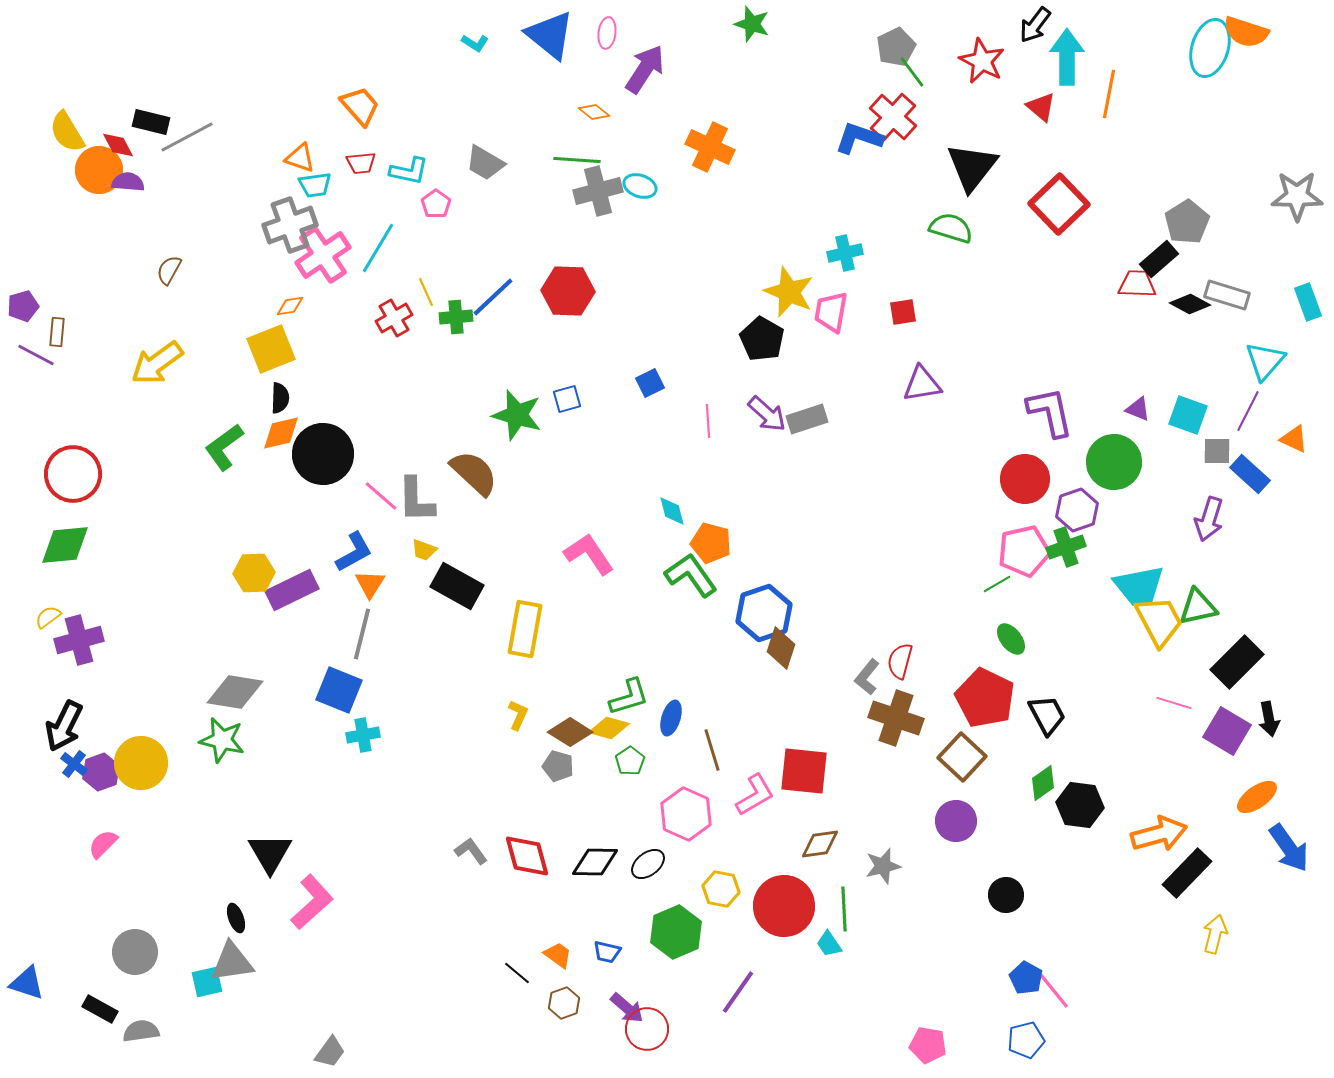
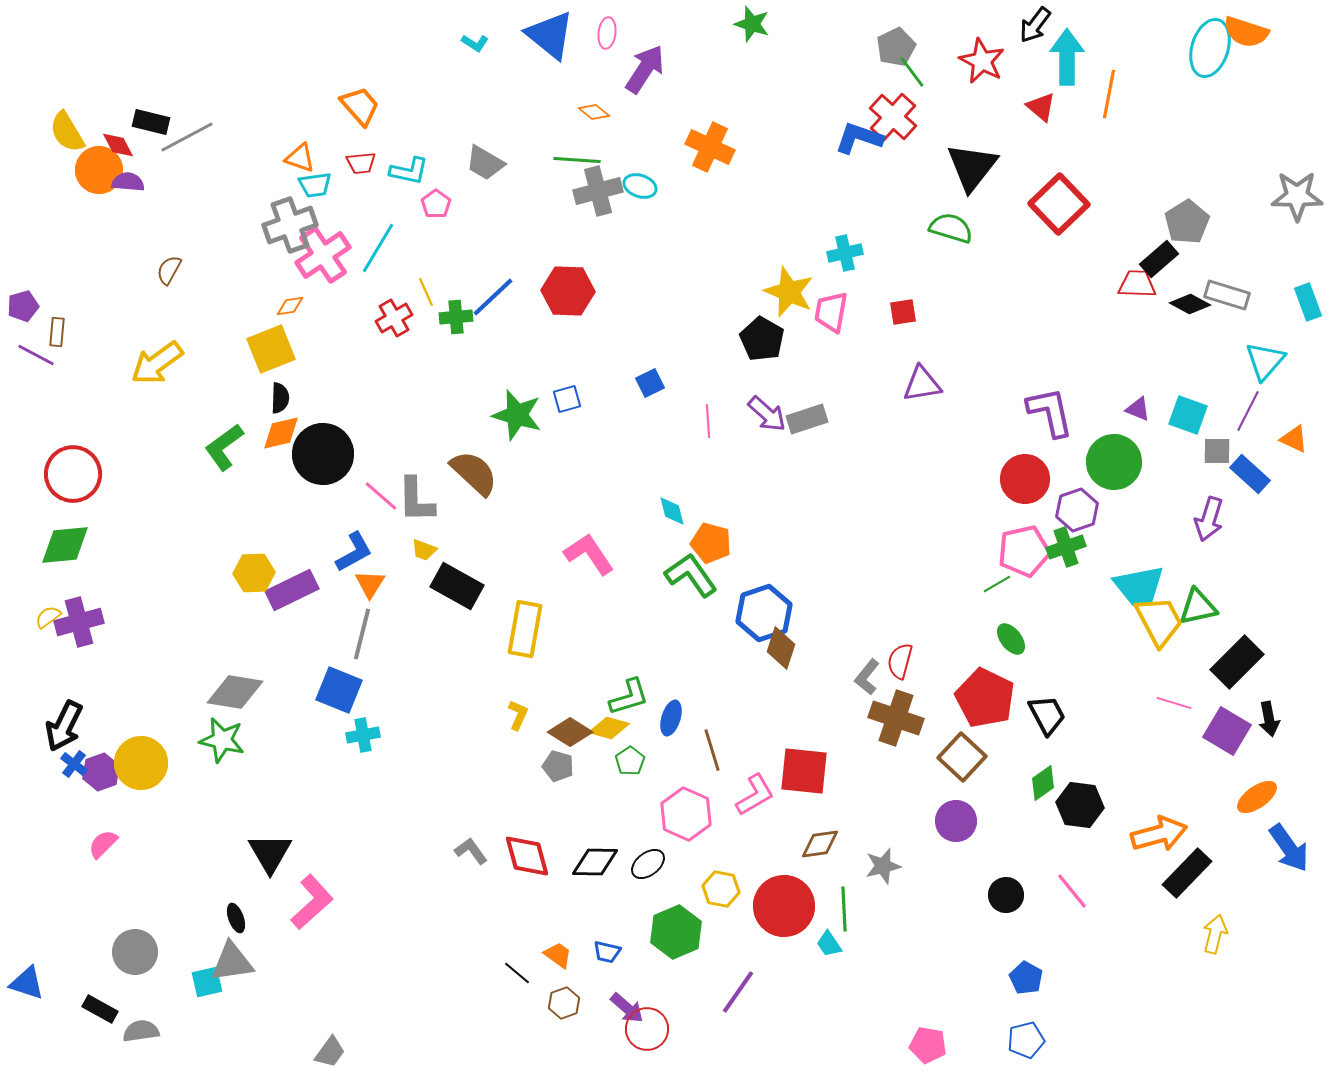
purple cross at (79, 640): moved 18 px up
pink line at (1054, 991): moved 18 px right, 100 px up
